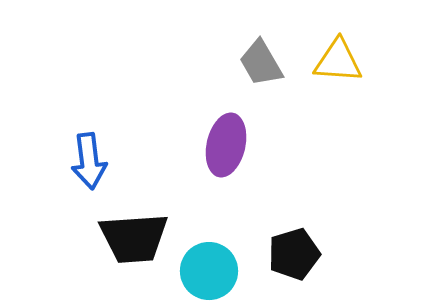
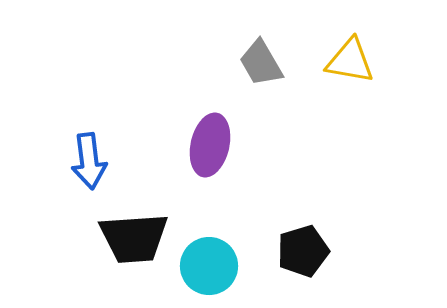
yellow triangle: moved 12 px right; rotated 6 degrees clockwise
purple ellipse: moved 16 px left
black pentagon: moved 9 px right, 3 px up
cyan circle: moved 5 px up
